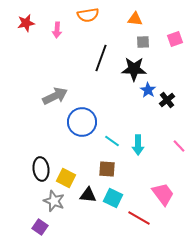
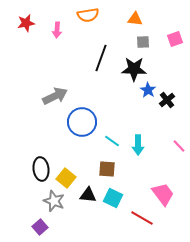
yellow square: rotated 12 degrees clockwise
red line: moved 3 px right
purple square: rotated 14 degrees clockwise
